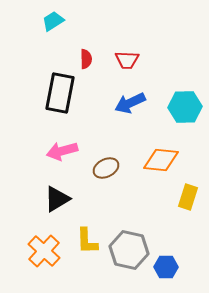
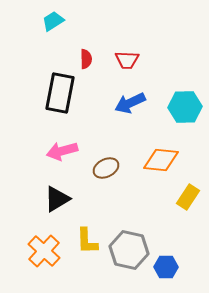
yellow rectangle: rotated 15 degrees clockwise
